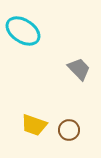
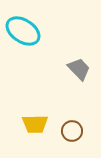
yellow trapezoid: moved 1 px right, 1 px up; rotated 20 degrees counterclockwise
brown circle: moved 3 px right, 1 px down
